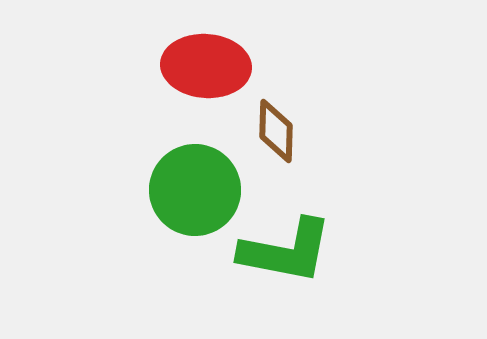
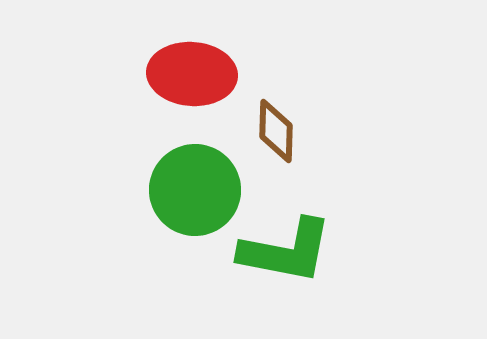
red ellipse: moved 14 px left, 8 px down
